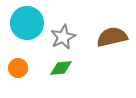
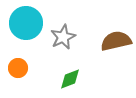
cyan circle: moved 1 px left
brown semicircle: moved 4 px right, 4 px down
green diamond: moved 9 px right, 11 px down; rotated 15 degrees counterclockwise
